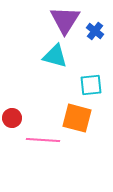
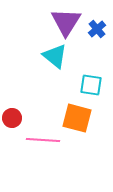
purple triangle: moved 1 px right, 2 px down
blue cross: moved 2 px right, 2 px up; rotated 12 degrees clockwise
cyan triangle: rotated 24 degrees clockwise
cyan square: rotated 15 degrees clockwise
